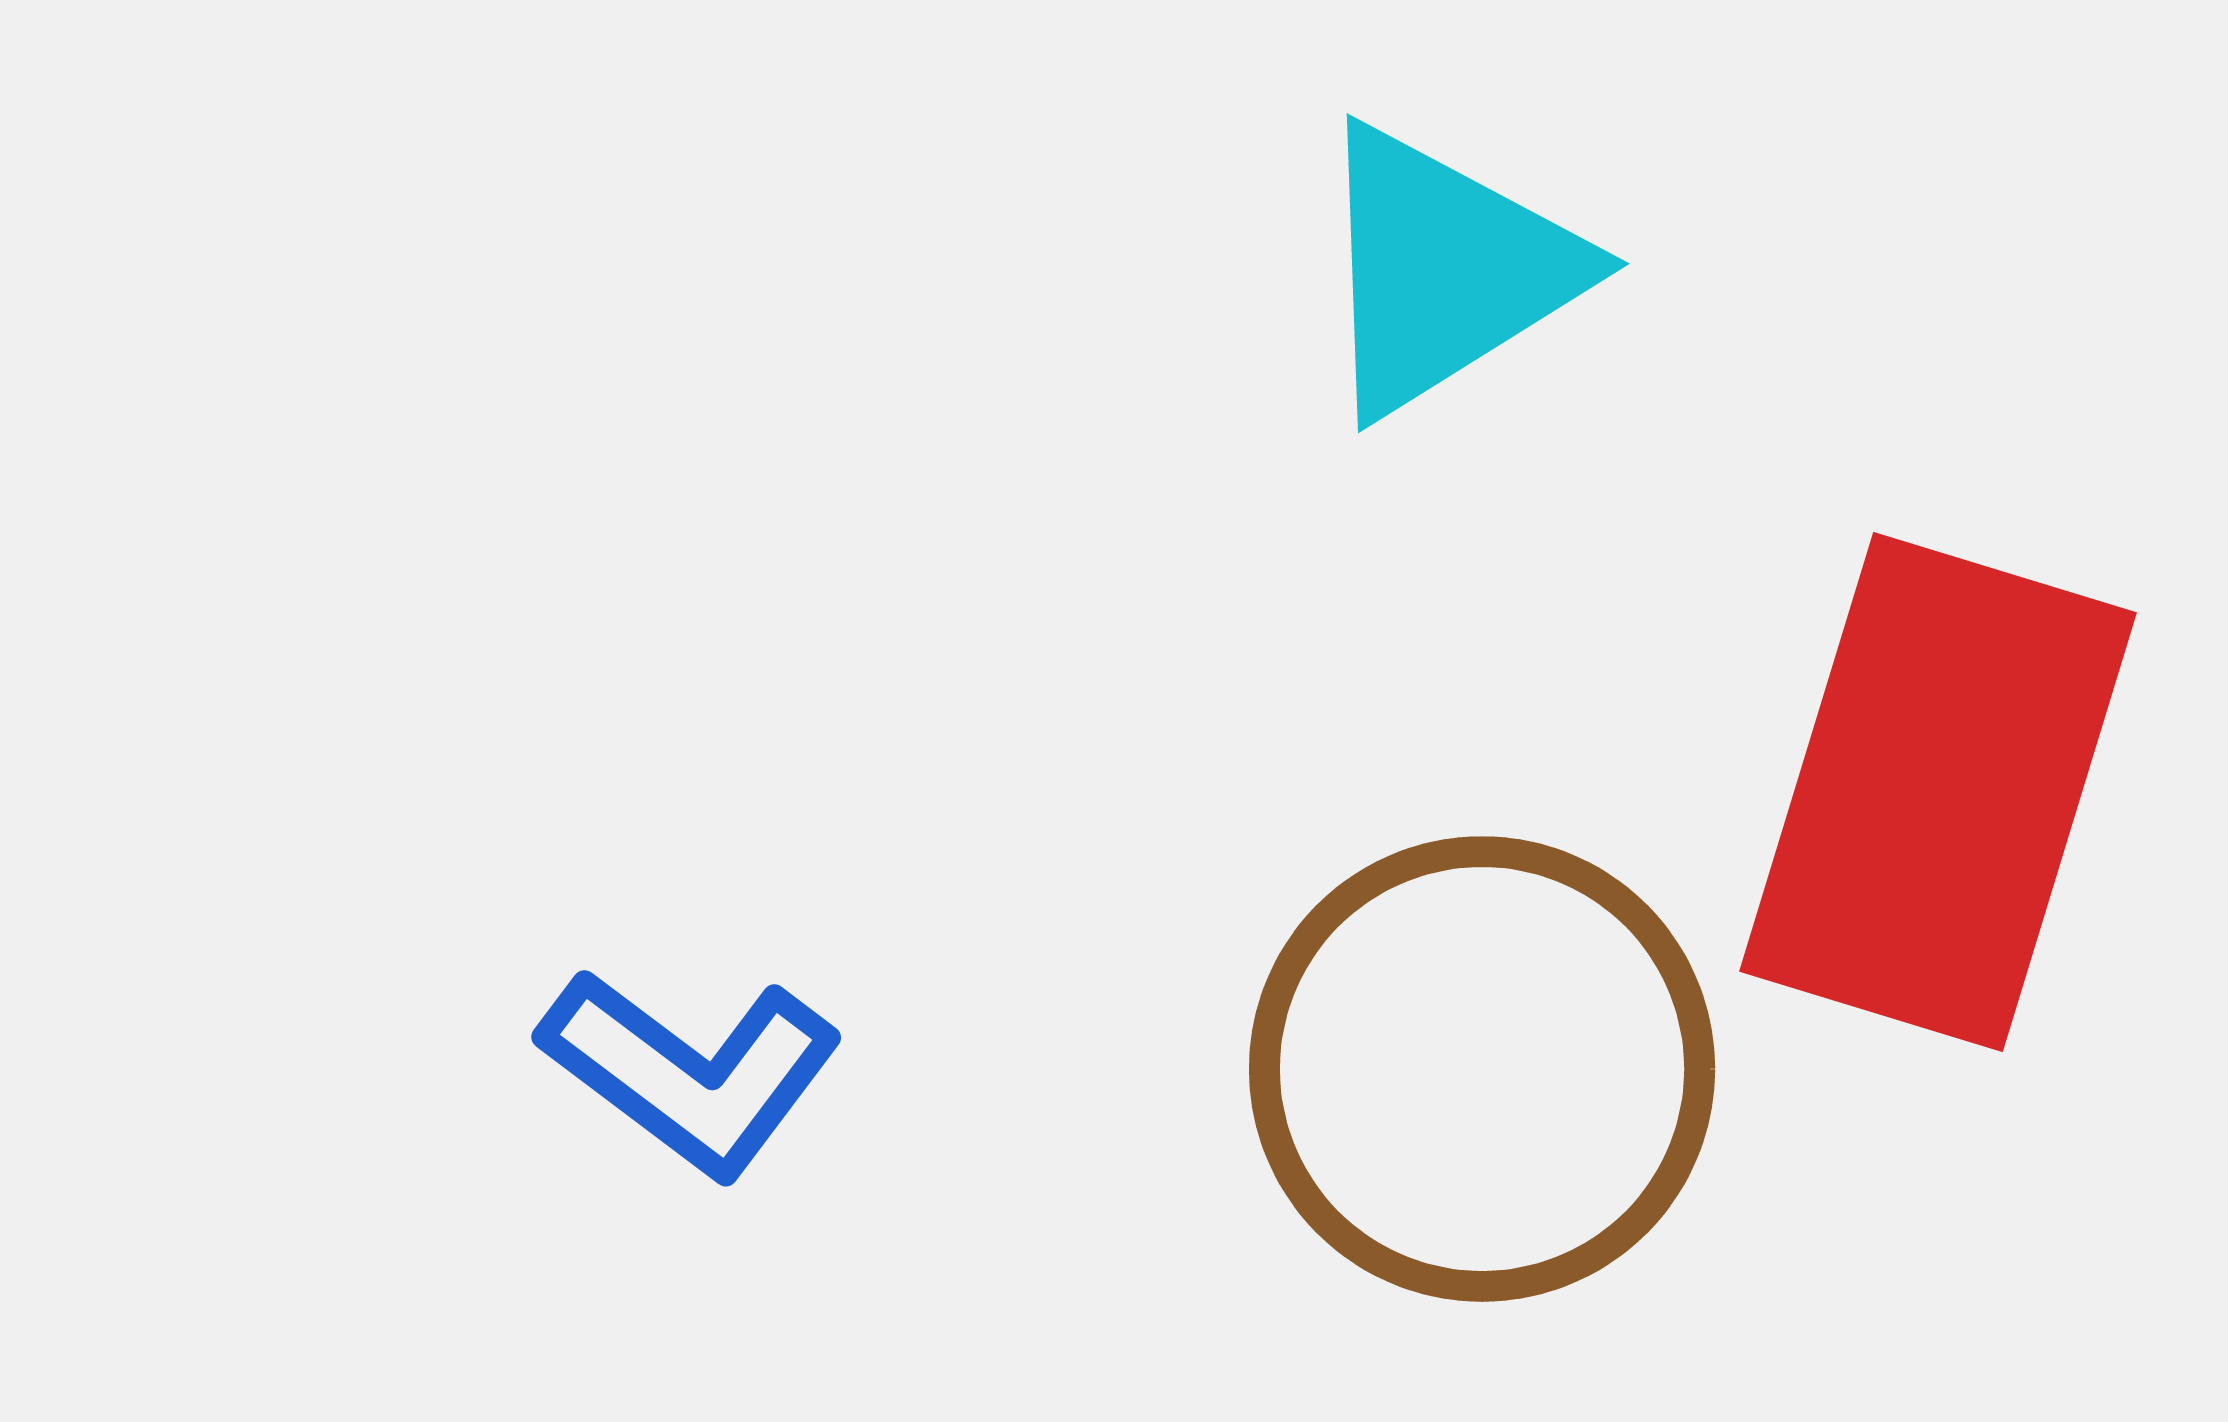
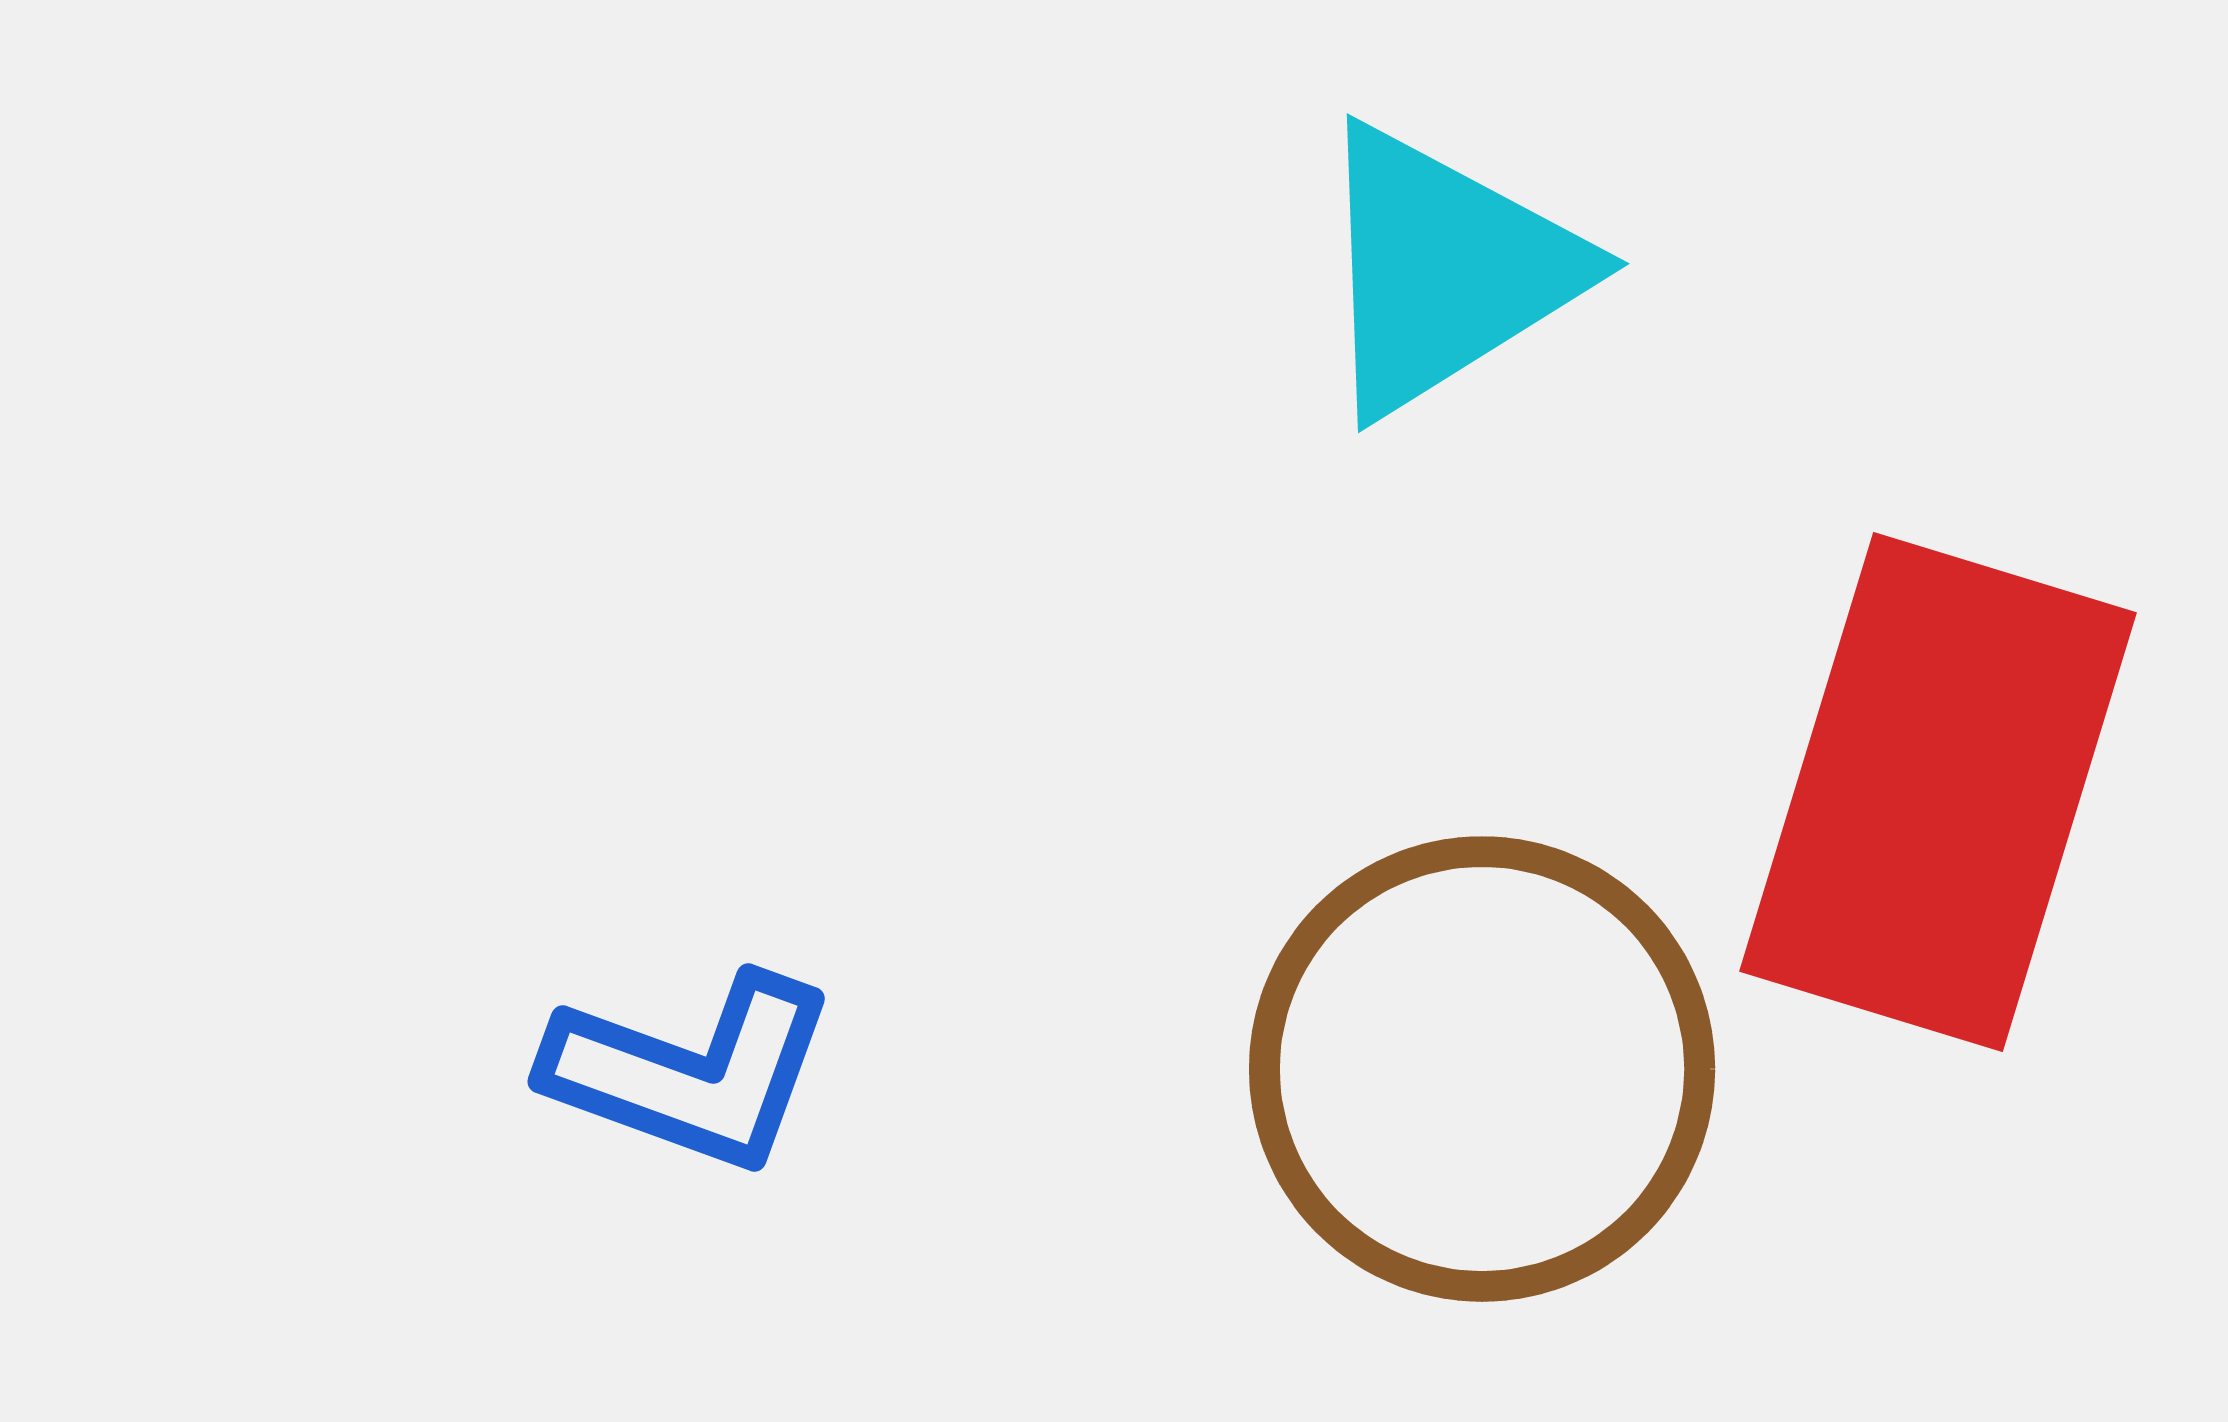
blue L-shape: rotated 17 degrees counterclockwise
